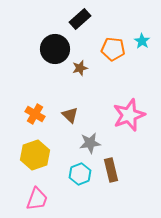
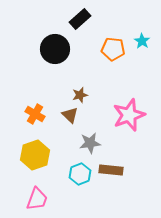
brown star: moved 27 px down
brown rectangle: rotated 70 degrees counterclockwise
